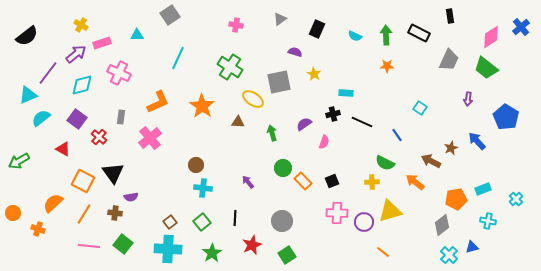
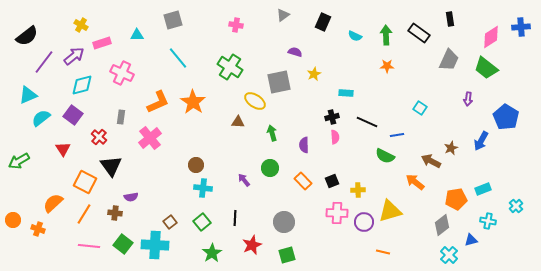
gray square at (170, 15): moved 3 px right, 5 px down; rotated 18 degrees clockwise
black rectangle at (450, 16): moved 3 px down
gray triangle at (280, 19): moved 3 px right, 4 px up
blue cross at (521, 27): rotated 36 degrees clockwise
black rectangle at (317, 29): moved 6 px right, 7 px up
black rectangle at (419, 33): rotated 10 degrees clockwise
purple arrow at (76, 54): moved 2 px left, 2 px down
cyan line at (178, 58): rotated 65 degrees counterclockwise
purple line at (48, 73): moved 4 px left, 11 px up
pink cross at (119, 73): moved 3 px right
yellow star at (314, 74): rotated 16 degrees clockwise
yellow ellipse at (253, 99): moved 2 px right, 2 px down
orange star at (202, 106): moved 9 px left, 4 px up
black cross at (333, 114): moved 1 px left, 3 px down
purple square at (77, 119): moved 4 px left, 4 px up
black line at (362, 122): moved 5 px right
purple semicircle at (304, 124): moved 21 px down; rotated 56 degrees counterclockwise
blue line at (397, 135): rotated 64 degrees counterclockwise
blue arrow at (477, 141): moved 4 px right; rotated 108 degrees counterclockwise
pink semicircle at (324, 142): moved 11 px right, 5 px up; rotated 24 degrees counterclockwise
red triangle at (63, 149): rotated 28 degrees clockwise
green semicircle at (385, 163): moved 7 px up
green circle at (283, 168): moved 13 px left
black triangle at (113, 173): moved 2 px left, 7 px up
orange square at (83, 181): moved 2 px right, 1 px down
purple arrow at (248, 182): moved 4 px left, 2 px up
yellow cross at (372, 182): moved 14 px left, 8 px down
cyan cross at (516, 199): moved 7 px down
orange circle at (13, 213): moved 7 px down
gray circle at (282, 221): moved 2 px right, 1 px down
blue triangle at (472, 247): moved 1 px left, 7 px up
cyan cross at (168, 249): moved 13 px left, 4 px up
orange line at (383, 252): rotated 24 degrees counterclockwise
green square at (287, 255): rotated 18 degrees clockwise
